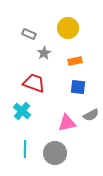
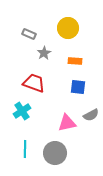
orange rectangle: rotated 16 degrees clockwise
cyan cross: rotated 18 degrees clockwise
